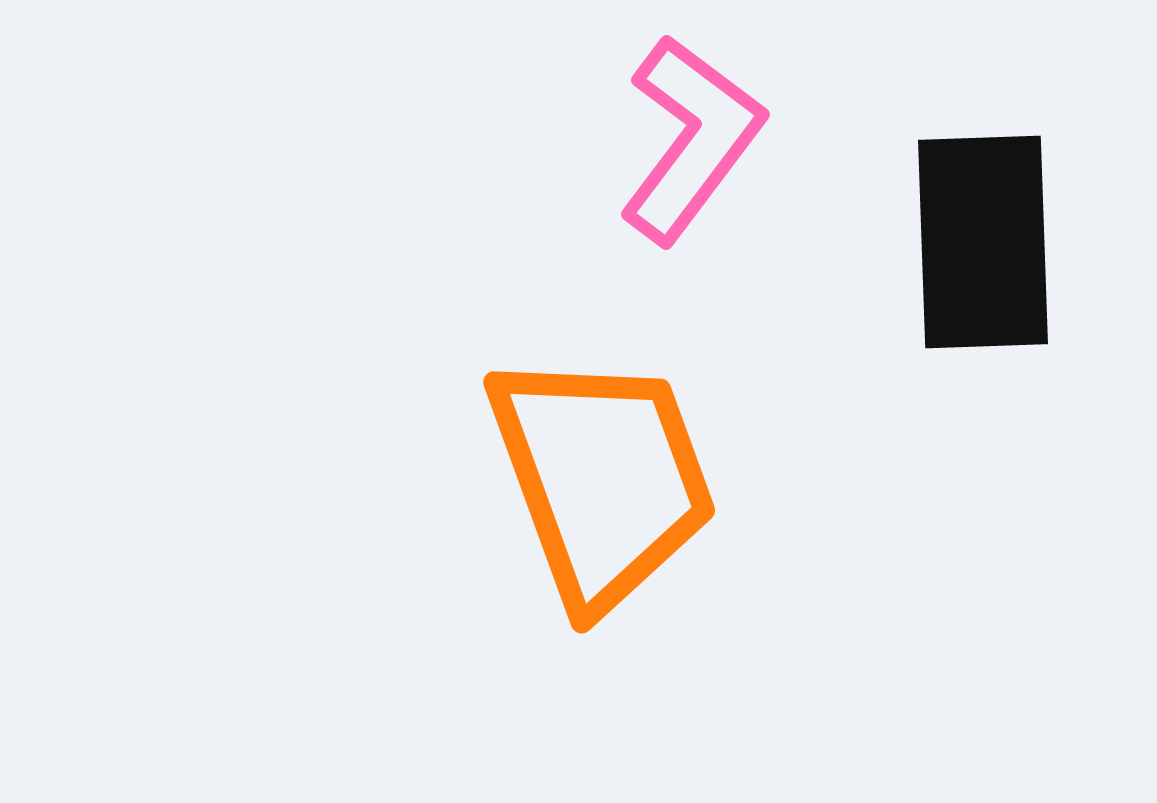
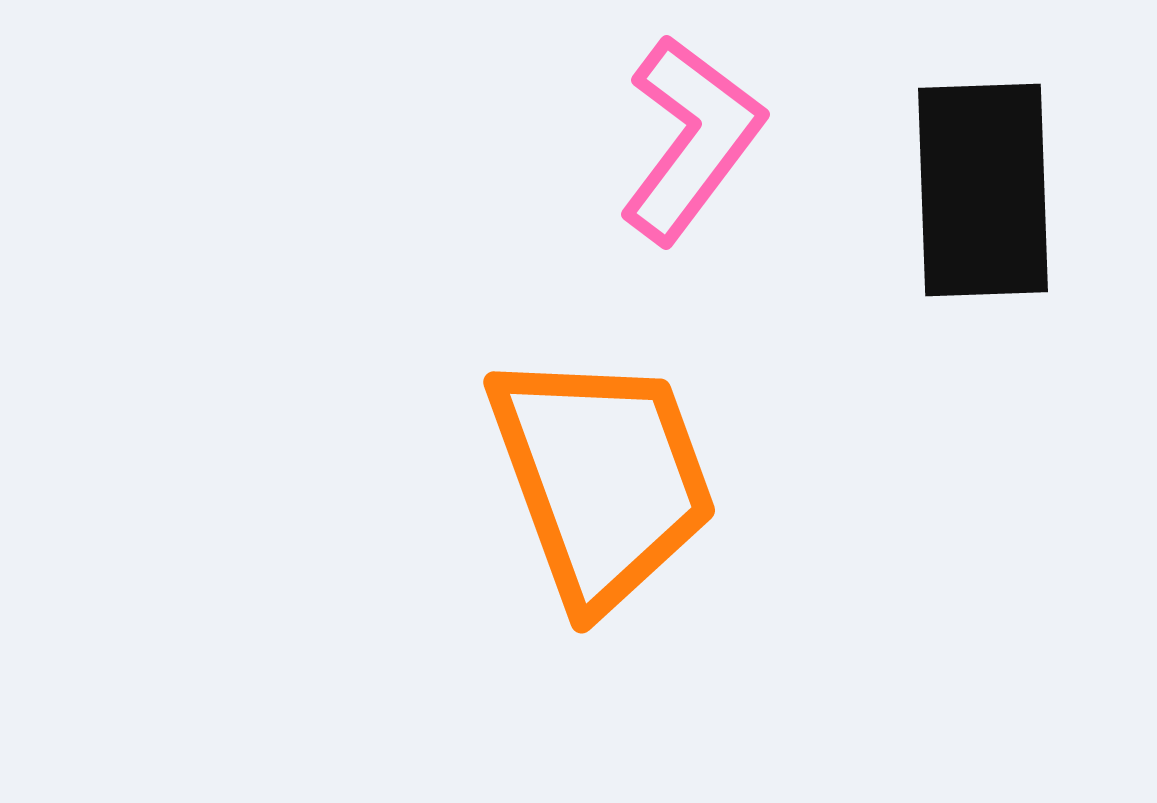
black rectangle: moved 52 px up
